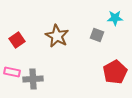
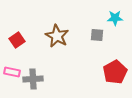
gray square: rotated 16 degrees counterclockwise
